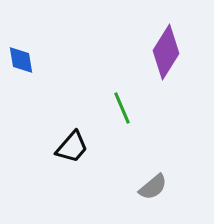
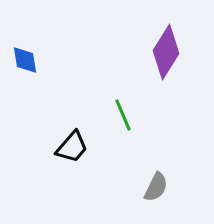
blue diamond: moved 4 px right
green line: moved 1 px right, 7 px down
gray semicircle: moved 3 px right; rotated 24 degrees counterclockwise
